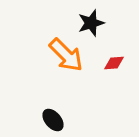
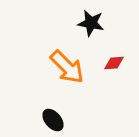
black star: rotated 28 degrees clockwise
orange arrow: moved 1 px right, 12 px down
